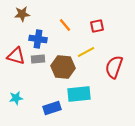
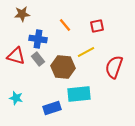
gray rectangle: rotated 56 degrees clockwise
cyan star: rotated 24 degrees clockwise
